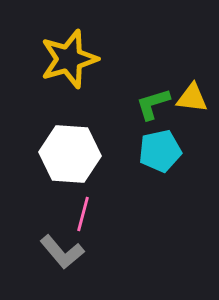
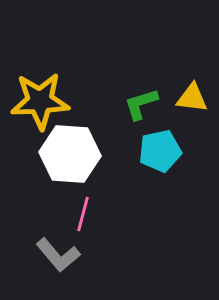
yellow star: moved 29 px left, 42 px down; rotated 14 degrees clockwise
green L-shape: moved 12 px left
gray L-shape: moved 4 px left, 3 px down
